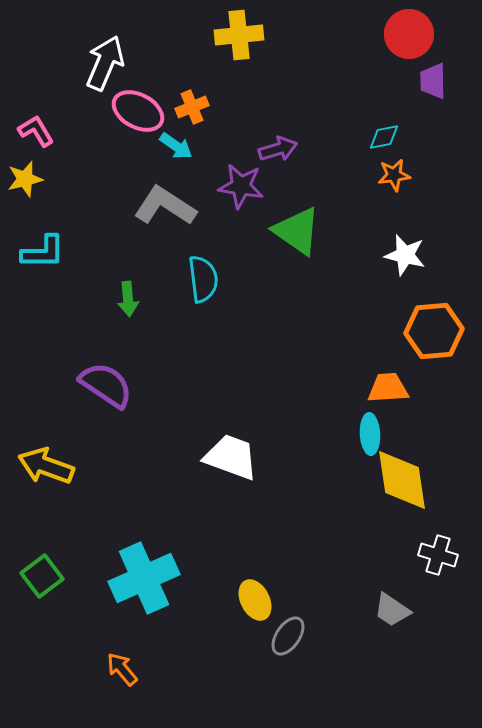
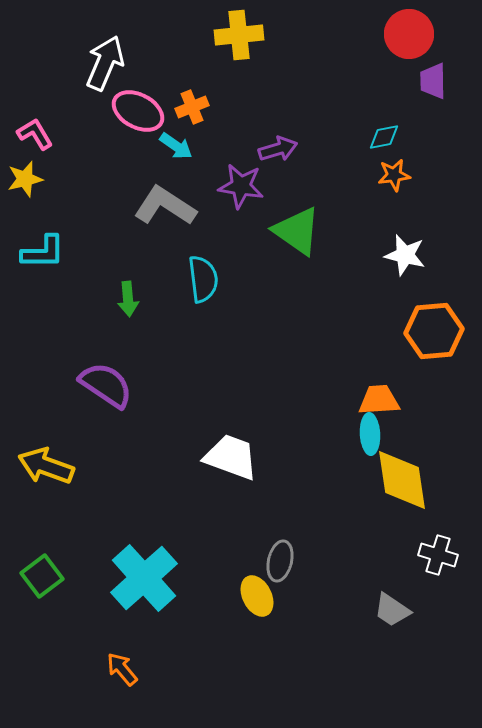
pink L-shape: moved 1 px left, 3 px down
orange trapezoid: moved 9 px left, 12 px down
cyan cross: rotated 18 degrees counterclockwise
yellow ellipse: moved 2 px right, 4 px up
gray ellipse: moved 8 px left, 75 px up; rotated 21 degrees counterclockwise
